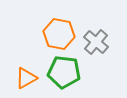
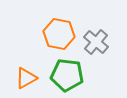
green pentagon: moved 3 px right, 3 px down
